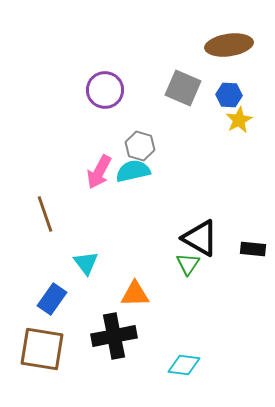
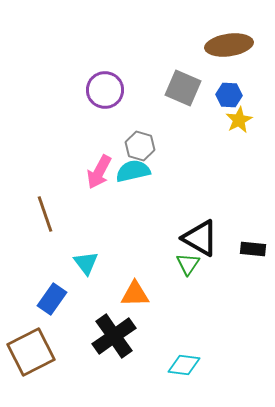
black cross: rotated 24 degrees counterclockwise
brown square: moved 11 px left, 3 px down; rotated 36 degrees counterclockwise
